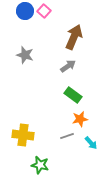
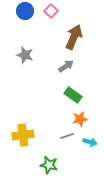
pink square: moved 7 px right
gray arrow: moved 2 px left
yellow cross: rotated 15 degrees counterclockwise
cyan arrow: moved 1 px left, 1 px up; rotated 32 degrees counterclockwise
green star: moved 9 px right
